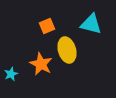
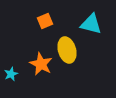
orange square: moved 2 px left, 5 px up
